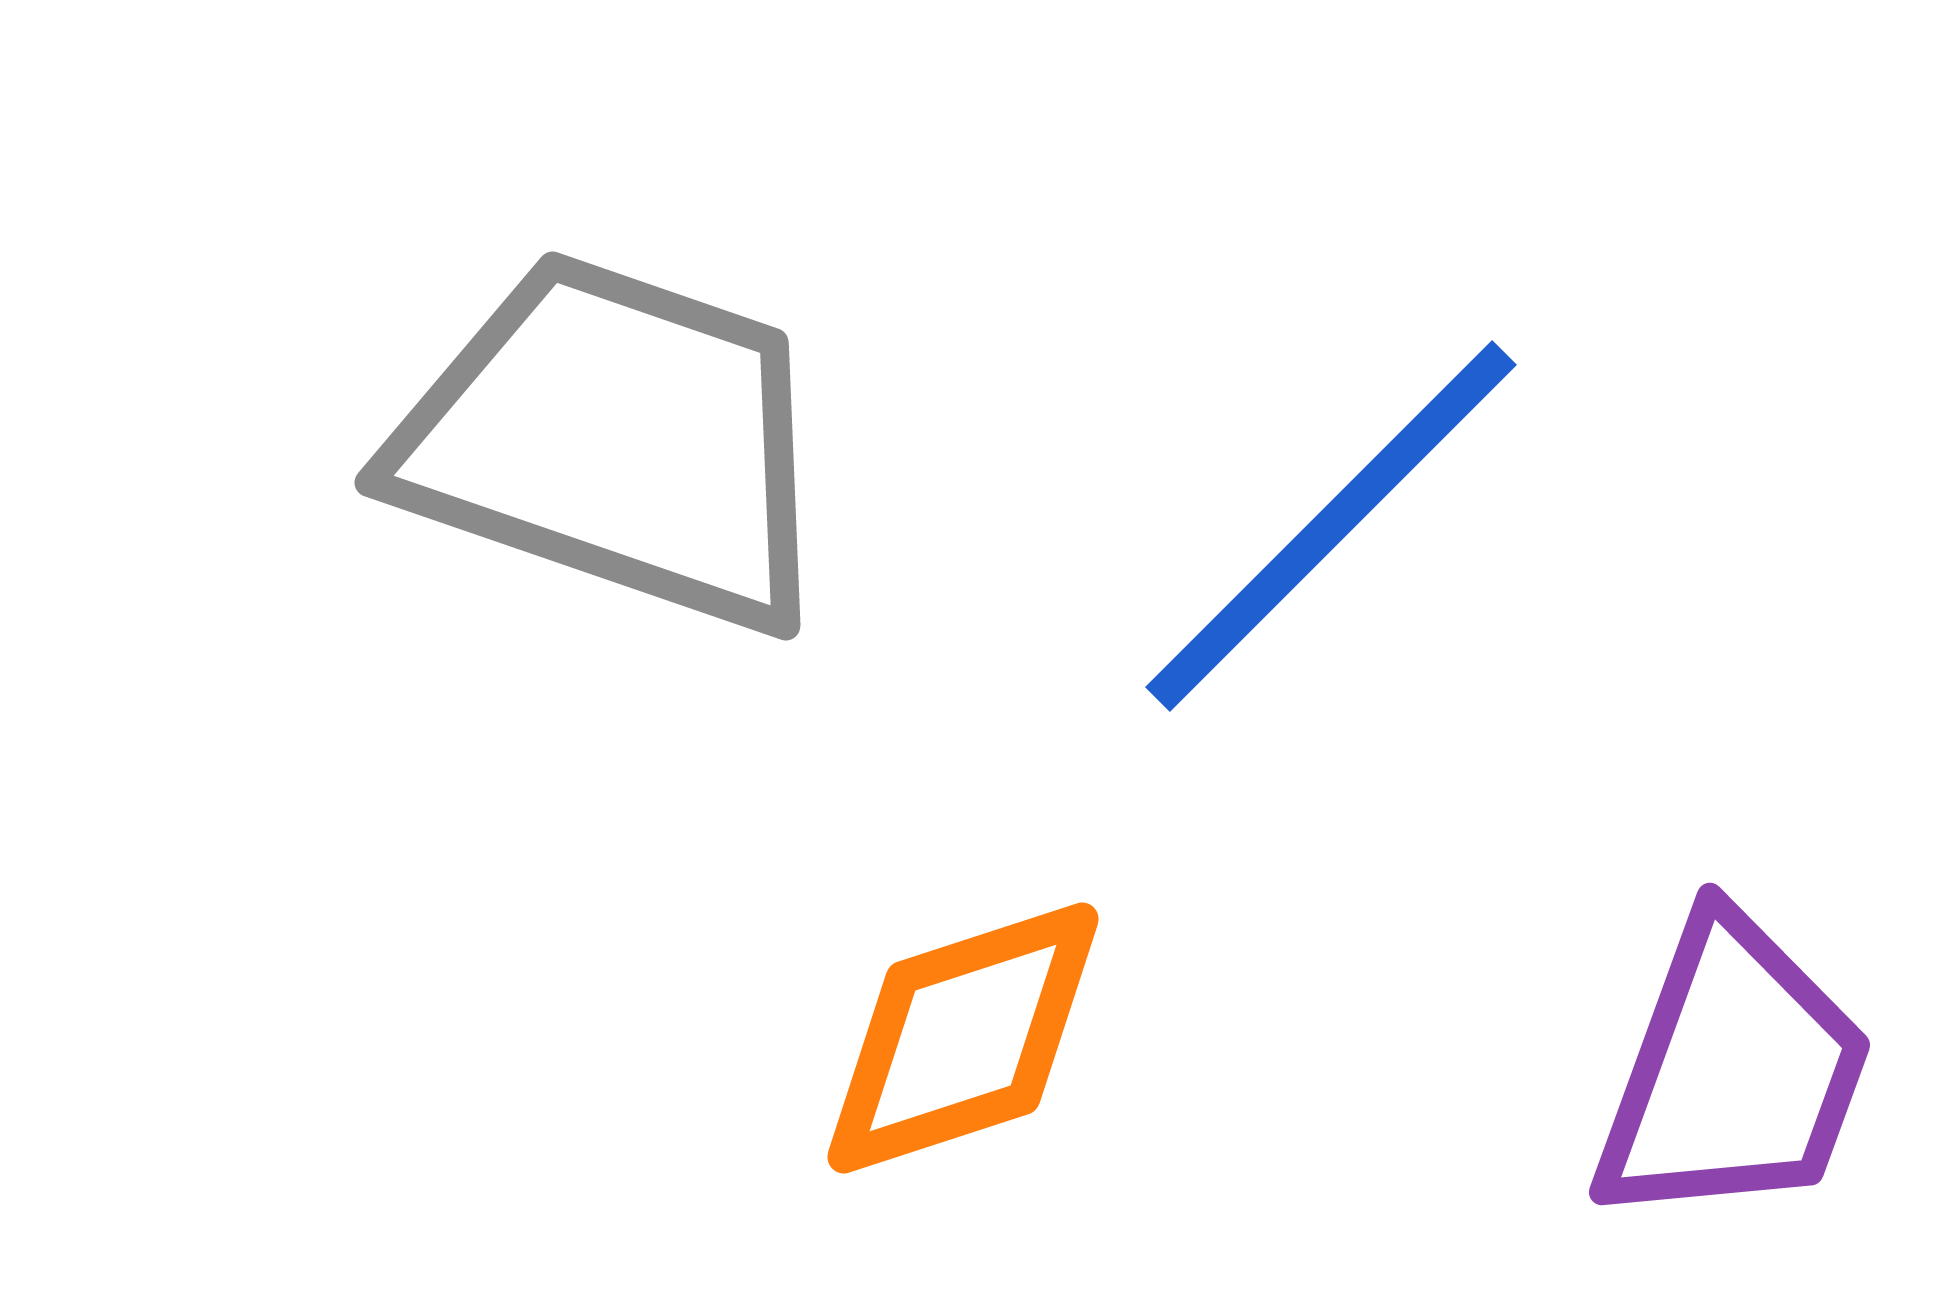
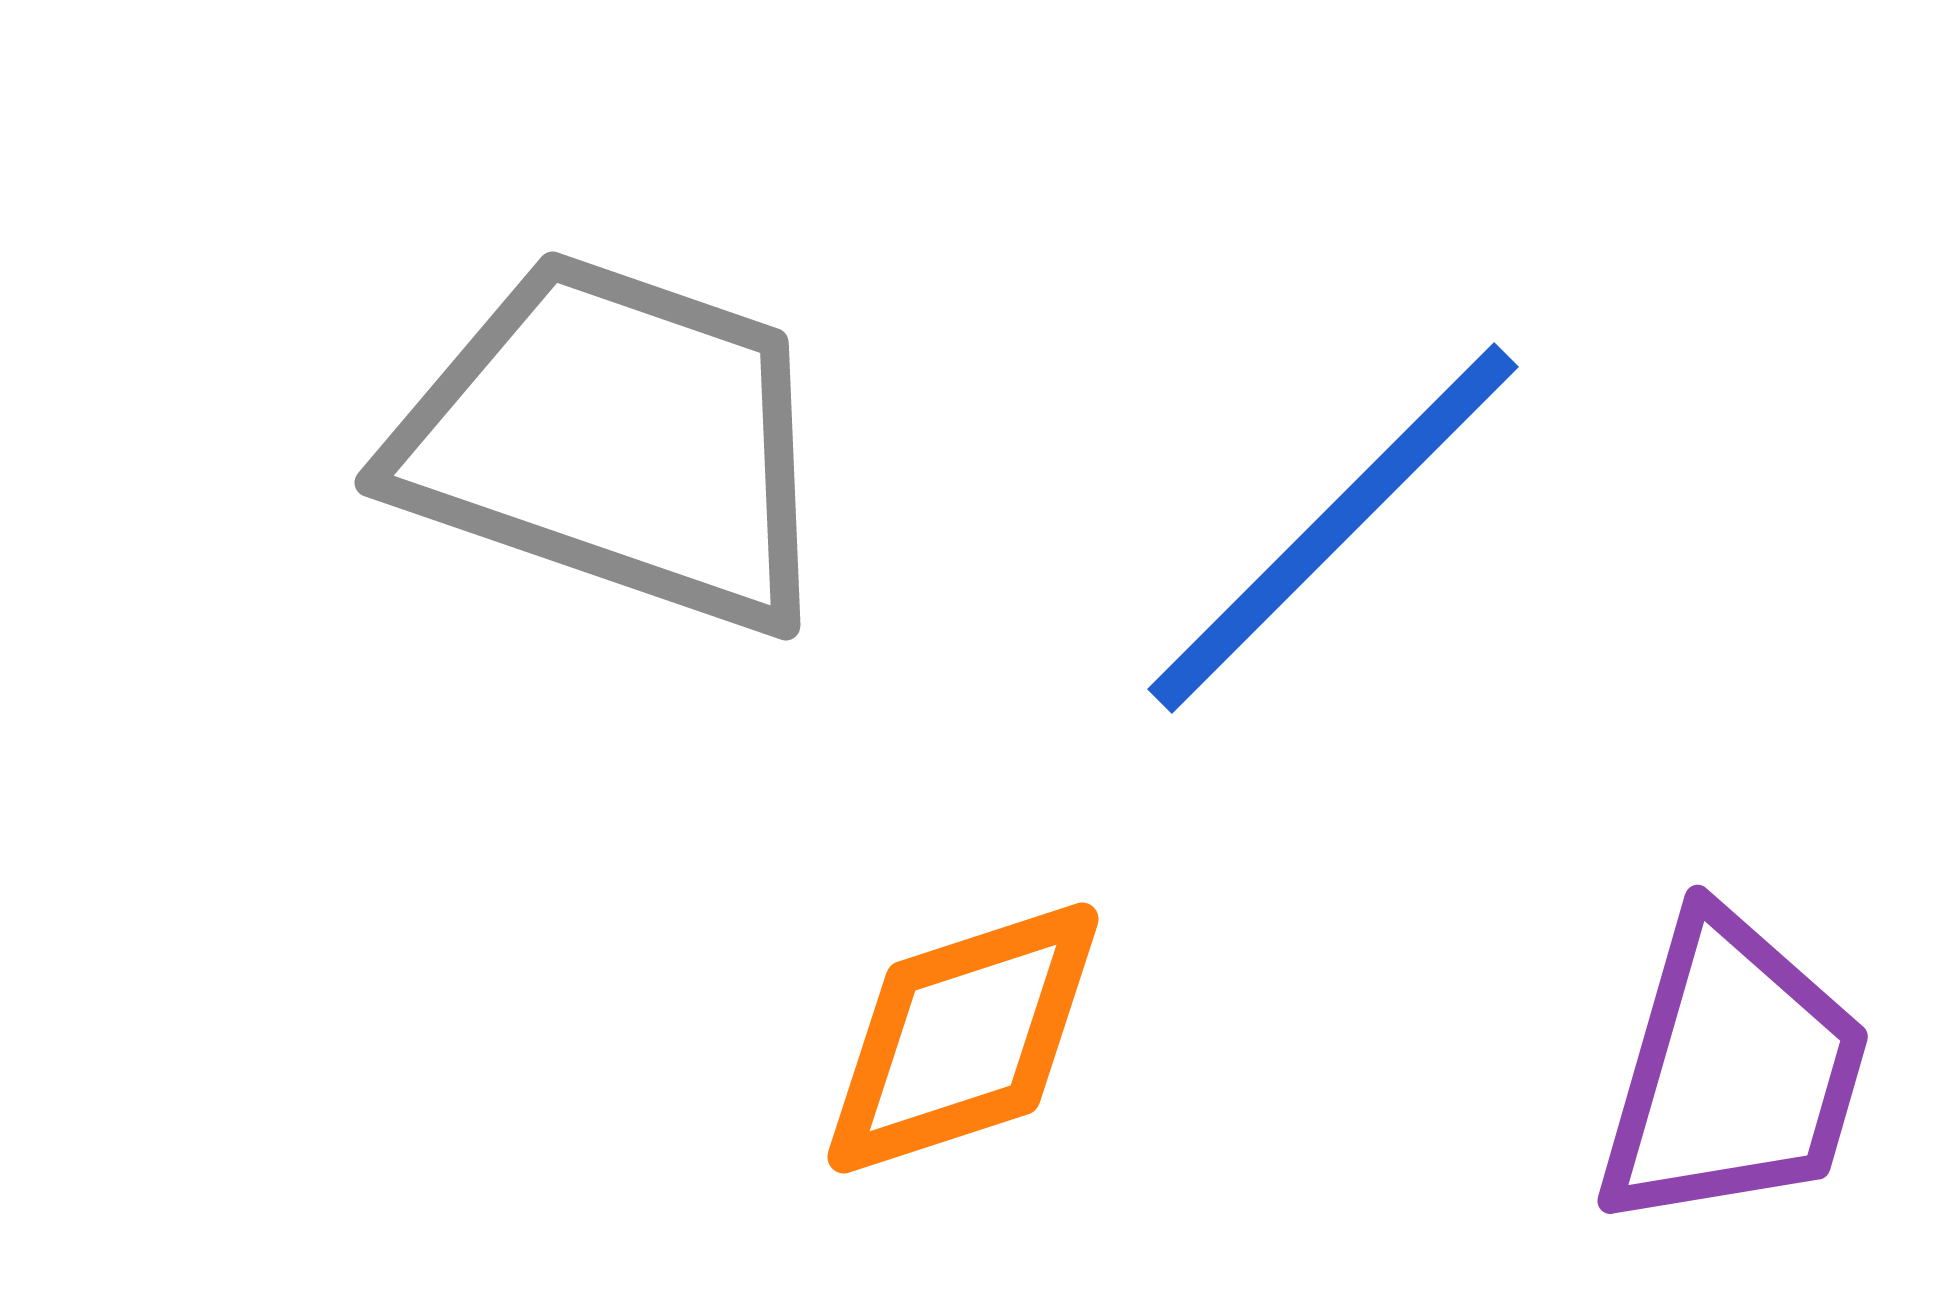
blue line: moved 2 px right, 2 px down
purple trapezoid: rotated 4 degrees counterclockwise
